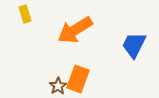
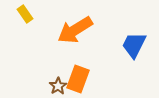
yellow rectangle: rotated 18 degrees counterclockwise
